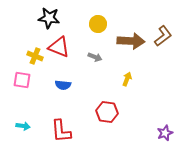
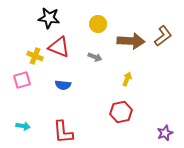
pink square: rotated 24 degrees counterclockwise
red hexagon: moved 14 px right; rotated 20 degrees counterclockwise
red L-shape: moved 2 px right, 1 px down
